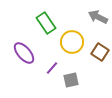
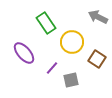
brown square: moved 3 px left, 7 px down
